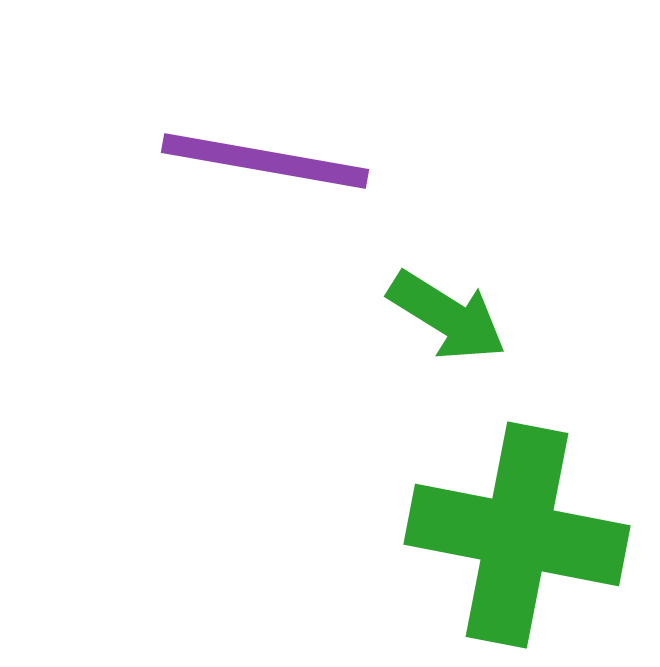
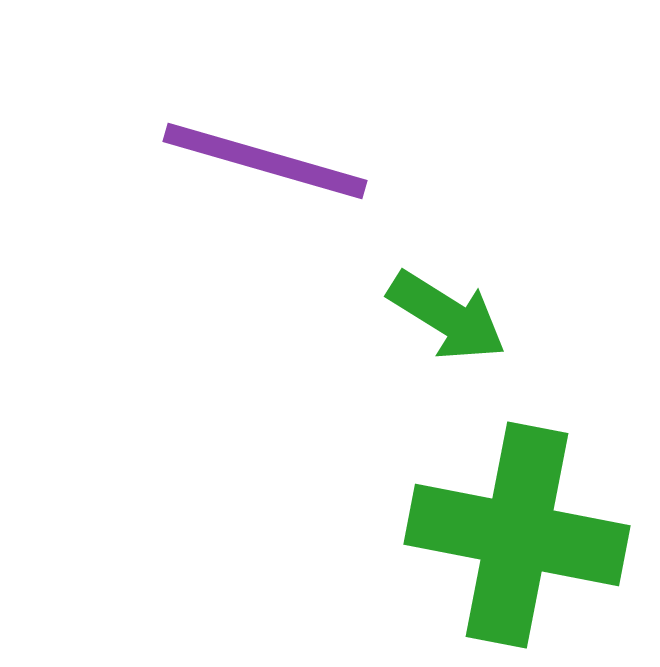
purple line: rotated 6 degrees clockwise
